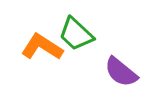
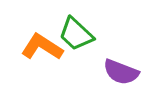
purple semicircle: rotated 18 degrees counterclockwise
